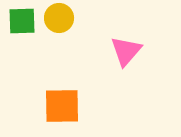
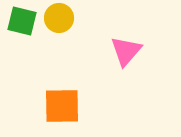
green square: rotated 16 degrees clockwise
